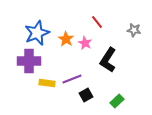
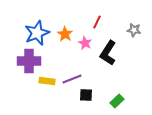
red line: rotated 64 degrees clockwise
orange star: moved 1 px left, 5 px up
black L-shape: moved 7 px up
yellow rectangle: moved 2 px up
black square: rotated 32 degrees clockwise
